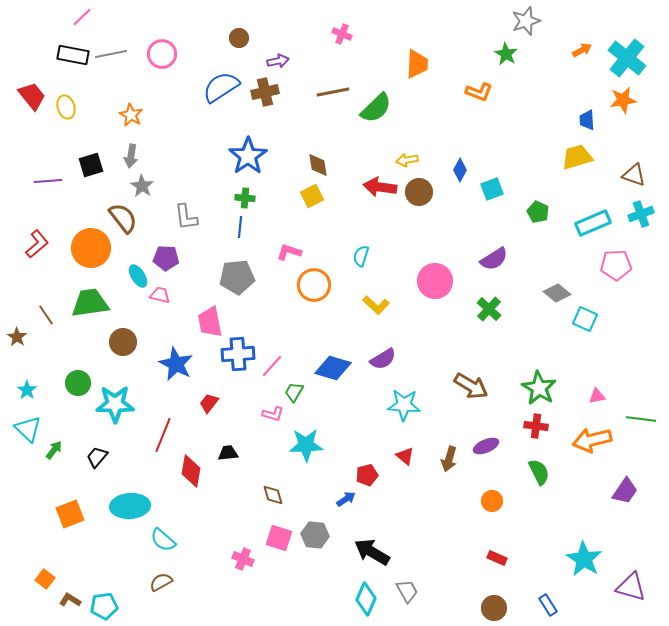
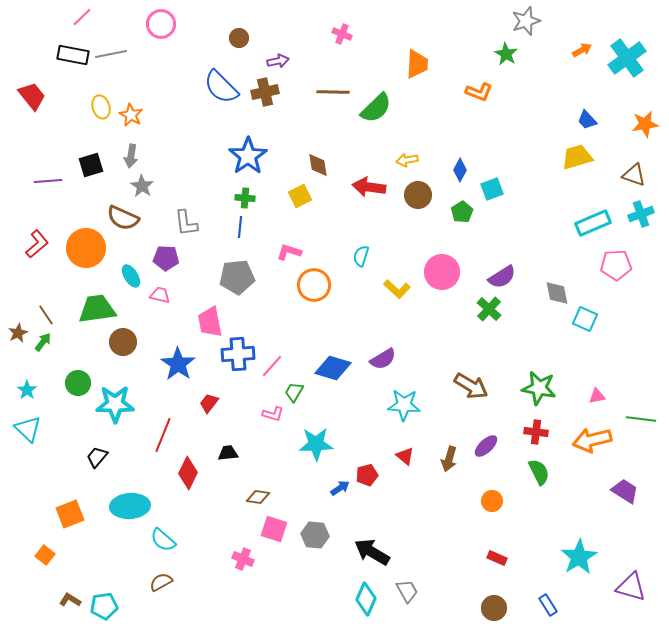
pink circle at (162, 54): moved 1 px left, 30 px up
cyan cross at (627, 58): rotated 15 degrees clockwise
blue semicircle at (221, 87): rotated 102 degrees counterclockwise
brown line at (333, 92): rotated 12 degrees clockwise
orange star at (623, 100): moved 22 px right, 24 px down
yellow ellipse at (66, 107): moved 35 px right
blue trapezoid at (587, 120): rotated 40 degrees counterclockwise
red arrow at (380, 187): moved 11 px left
brown circle at (419, 192): moved 1 px left, 3 px down
yellow square at (312, 196): moved 12 px left
green pentagon at (538, 212): moved 76 px left; rotated 15 degrees clockwise
gray L-shape at (186, 217): moved 6 px down
brown semicircle at (123, 218): rotated 152 degrees clockwise
orange circle at (91, 248): moved 5 px left
purple semicircle at (494, 259): moved 8 px right, 18 px down
cyan ellipse at (138, 276): moved 7 px left
pink circle at (435, 281): moved 7 px right, 9 px up
gray diamond at (557, 293): rotated 40 degrees clockwise
green trapezoid at (90, 303): moved 7 px right, 6 px down
yellow L-shape at (376, 305): moved 21 px right, 16 px up
brown star at (17, 337): moved 1 px right, 4 px up; rotated 12 degrees clockwise
blue star at (176, 364): moved 2 px right; rotated 8 degrees clockwise
green star at (539, 388): rotated 20 degrees counterclockwise
red cross at (536, 426): moved 6 px down
cyan star at (306, 445): moved 10 px right, 1 px up
purple ellipse at (486, 446): rotated 20 degrees counterclockwise
green arrow at (54, 450): moved 11 px left, 108 px up
red diamond at (191, 471): moved 3 px left, 2 px down; rotated 16 degrees clockwise
purple trapezoid at (625, 491): rotated 92 degrees counterclockwise
brown diamond at (273, 495): moved 15 px left, 2 px down; rotated 65 degrees counterclockwise
blue arrow at (346, 499): moved 6 px left, 11 px up
pink square at (279, 538): moved 5 px left, 9 px up
cyan star at (584, 559): moved 5 px left, 2 px up; rotated 9 degrees clockwise
orange square at (45, 579): moved 24 px up
